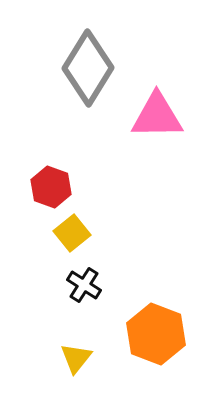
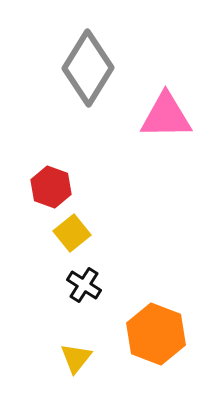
pink triangle: moved 9 px right
